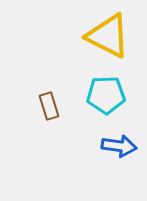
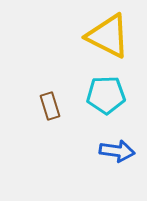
brown rectangle: moved 1 px right
blue arrow: moved 2 px left, 5 px down
